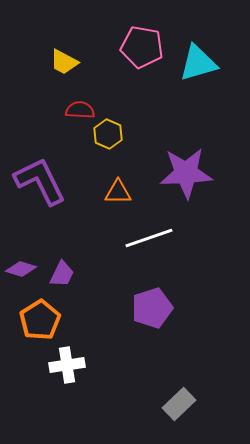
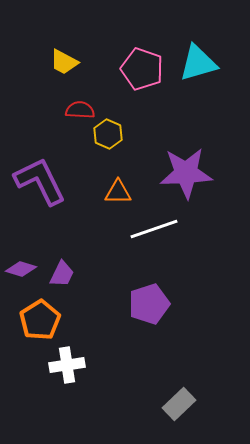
pink pentagon: moved 22 px down; rotated 9 degrees clockwise
white line: moved 5 px right, 9 px up
purple pentagon: moved 3 px left, 4 px up
